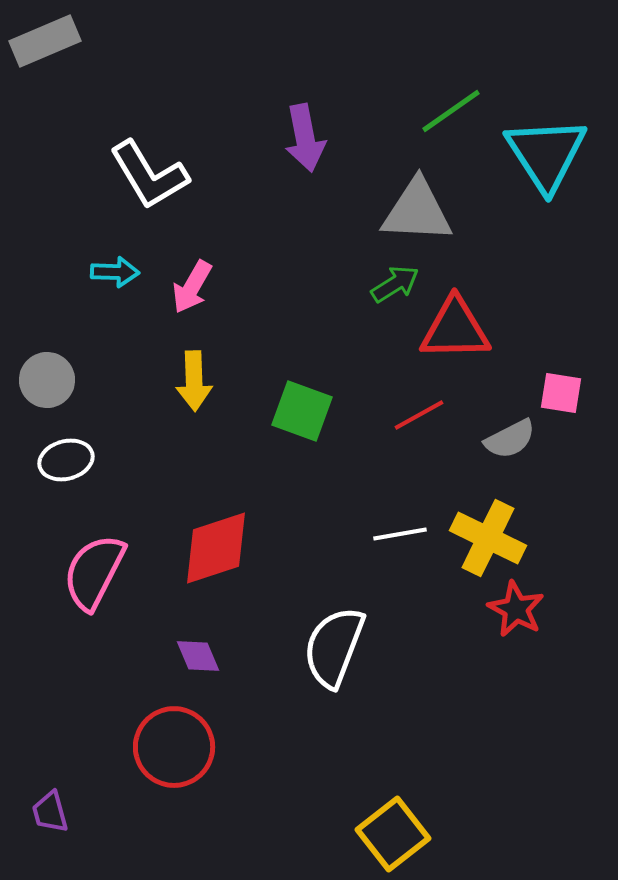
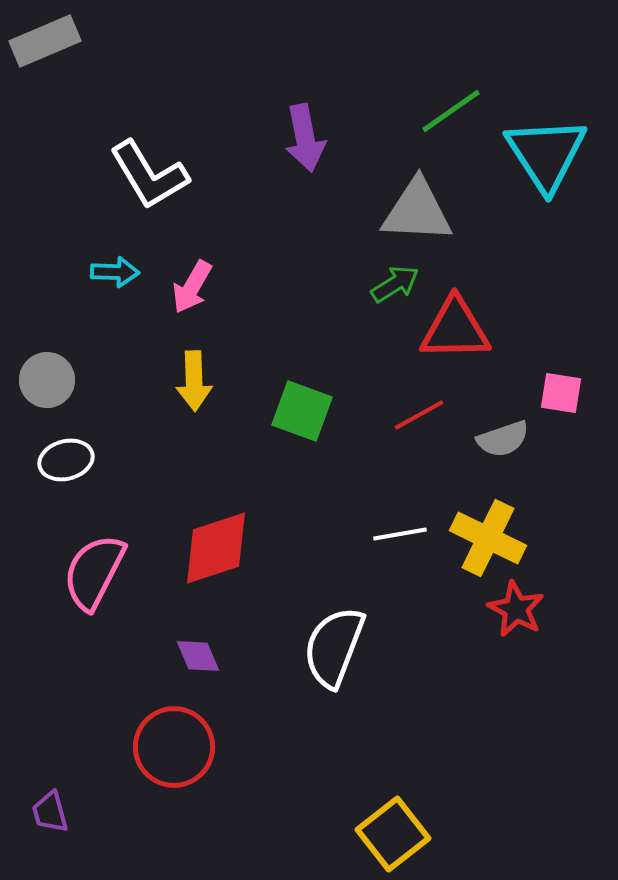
gray semicircle: moved 7 px left; rotated 8 degrees clockwise
